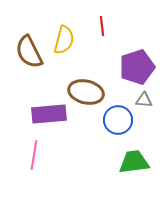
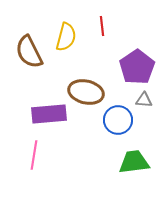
yellow semicircle: moved 2 px right, 3 px up
purple pentagon: rotated 16 degrees counterclockwise
